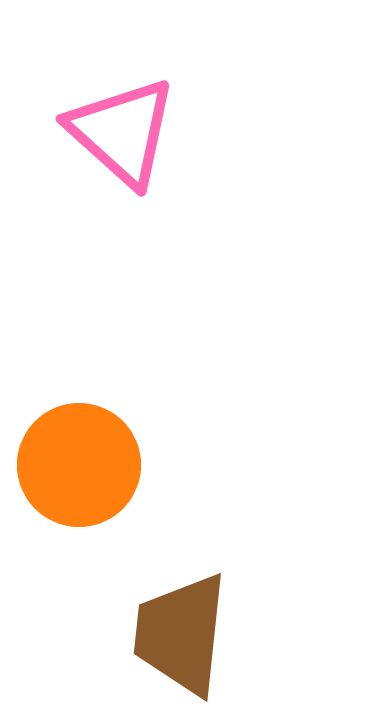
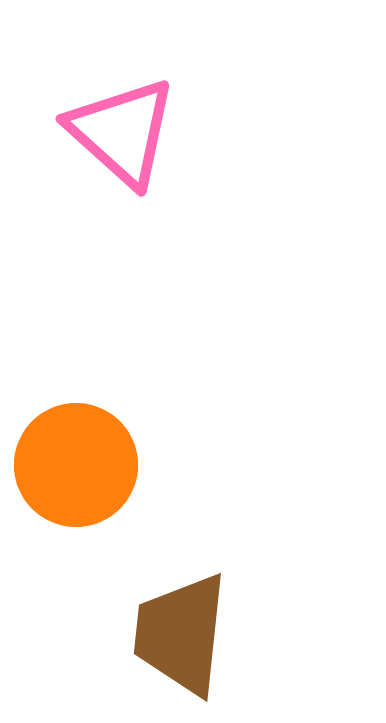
orange circle: moved 3 px left
